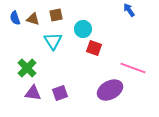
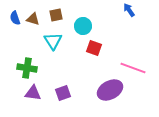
cyan circle: moved 3 px up
green cross: rotated 36 degrees counterclockwise
purple square: moved 3 px right
